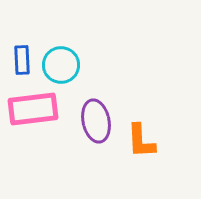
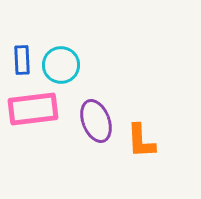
purple ellipse: rotated 9 degrees counterclockwise
